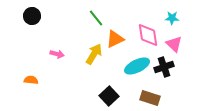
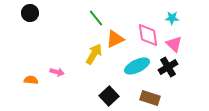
black circle: moved 2 px left, 3 px up
pink arrow: moved 18 px down
black cross: moved 4 px right; rotated 12 degrees counterclockwise
